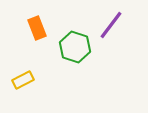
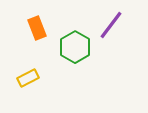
green hexagon: rotated 12 degrees clockwise
yellow rectangle: moved 5 px right, 2 px up
